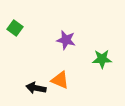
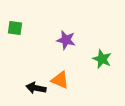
green square: rotated 28 degrees counterclockwise
green star: rotated 24 degrees clockwise
